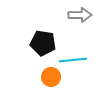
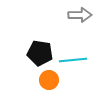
black pentagon: moved 3 px left, 10 px down
orange circle: moved 2 px left, 3 px down
